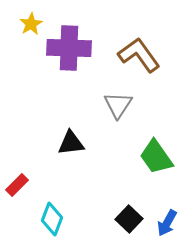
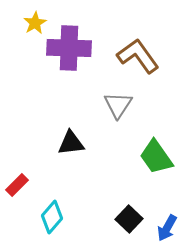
yellow star: moved 4 px right, 1 px up
brown L-shape: moved 1 px left, 1 px down
cyan diamond: moved 2 px up; rotated 20 degrees clockwise
blue arrow: moved 5 px down
